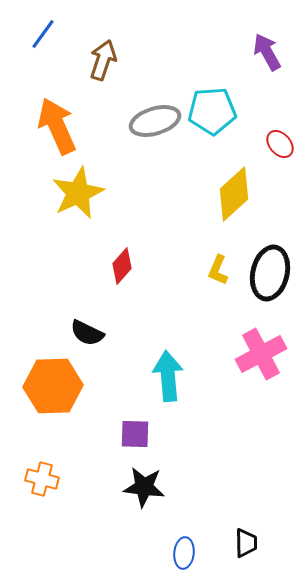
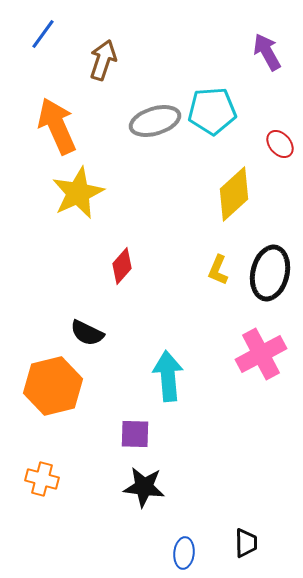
orange hexagon: rotated 12 degrees counterclockwise
